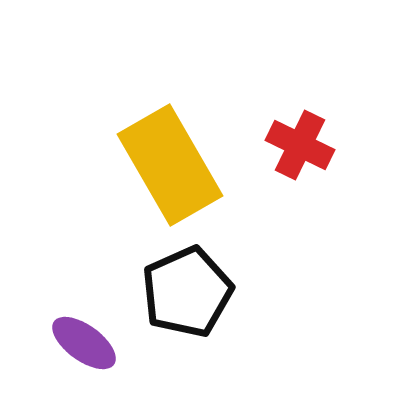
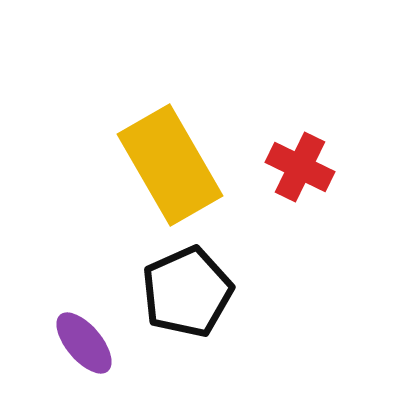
red cross: moved 22 px down
purple ellipse: rotated 14 degrees clockwise
